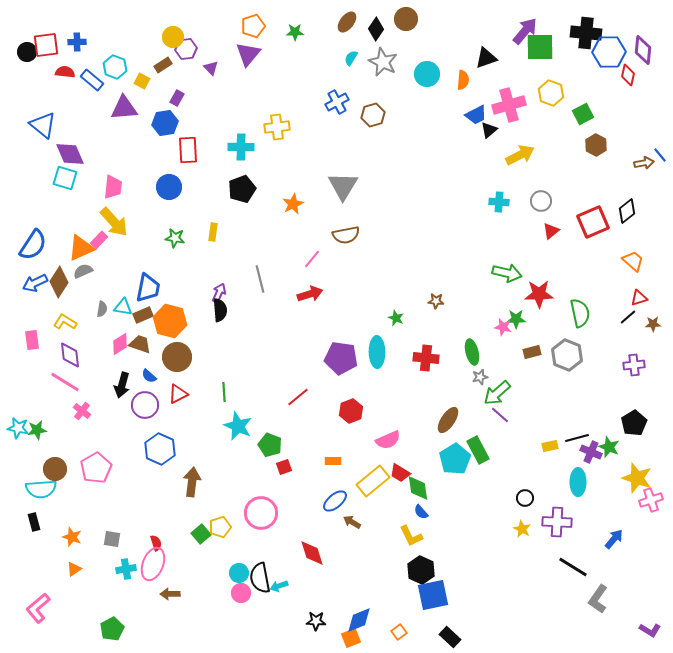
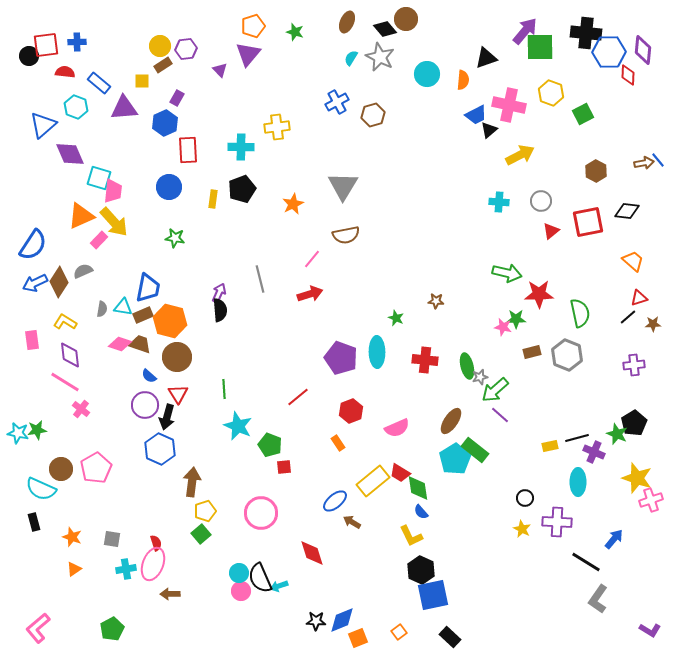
brown ellipse at (347, 22): rotated 15 degrees counterclockwise
black diamond at (376, 29): moved 9 px right; rotated 75 degrees counterclockwise
green star at (295, 32): rotated 18 degrees clockwise
yellow circle at (173, 37): moved 13 px left, 9 px down
black circle at (27, 52): moved 2 px right, 4 px down
gray star at (383, 62): moved 3 px left, 5 px up
cyan hexagon at (115, 67): moved 39 px left, 40 px down
purple triangle at (211, 68): moved 9 px right, 2 px down
red diamond at (628, 75): rotated 10 degrees counterclockwise
blue rectangle at (92, 80): moved 7 px right, 3 px down
yellow square at (142, 81): rotated 28 degrees counterclockwise
pink cross at (509, 105): rotated 28 degrees clockwise
blue hexagon at (165, 123): rotated 15 degrees counterclockwise
blue triangle at (43, 125): rotated 40 degrees clockwise
brown hexagon at (596, 145): moved 26 px down
blue line at (660, 155): moved 2 px left, 5 px down
cyan square at (65, 178): moved 34 px right
pink trapezoid at (113, 187): moved 4 px down
black diamond at (627, 211): rotated 45 degrees clockwise
red square at (593, 222): moved 5 px left; rotated 12 degrees clockwise
yellow rectangle at (213, 232): moved 33 px up
orange triangle at (81, 248): moved 32 px up
pink diamond at (120, 344): rotated 50 degrees clockwise
green ellipse at (472, 352): moved 5 px left, 14 px down
purple pentagon at (341, 358): rotated 12 degrees clockwise
red cross at (426, 358): moved 1 px left, 2 px down
black arrow at (122, 385): moved 45 px right, 32 px down
green line at (224, 392): moved 3 px up
green arrow at (497, 393): moved 2 px left, 3 px up
red triangle at (178, 394): rotated 35 degrees counterclockwise
pink cross at (82, 411): moved 1 px left, 2 px up
brown ellipse at (448, 420): moved 3 px right, 1 px down
cyan star at (18, 428): moved 5 px down
pink semicircle at (388, 440): moved 9 px right, 12 px up
green star at (609, 447): moved 8 px right, 13 px up
green rectangle at (478, 450): moved 3 px left; rotated 24 degrees counterclockwise
purple cross at (591, 452): moved 3 px right
orange rectangle at (333, 461): moved 5 px right, 18 px up; rotated 56 degrees clockwise
red square at (284, 467): rotated 14 degrees clockwise
brown circle at (55, 469): moved 6 px right
cyan semicircle at (41, 489): rotated 28 degrees clockwise
yellow pentagon at (220, 527): moved 15 px left, 16 px up
black line at (573, 567): moved 13 px right, 5 px up
black semicircle at (260, 578): rotated 12 degrees counterclockwise
pink circle at (241, 593): moved 2 px up
pink L-shape at (38, 608): moved 20 px down
blue diamond at (359, 620): moved 17 px left
orange square at (351, 638): moved 7 px right
